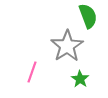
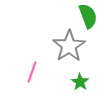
gray star: moved 2 px right
green star: moved 3 px down
